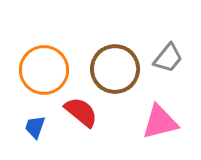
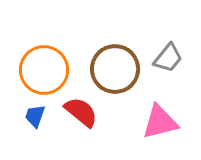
blue trapezoid: moved 11 px up
